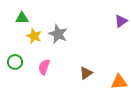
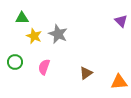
purple triangle: rotated 40 degrees counterclockwise
